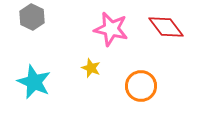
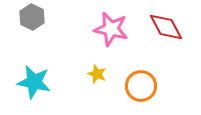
red diamond: rotated 9 degrees clockwise
yellow star: moved 6 px right, 6 px down
cyan star: rotated 12 degrees counterclockwise
